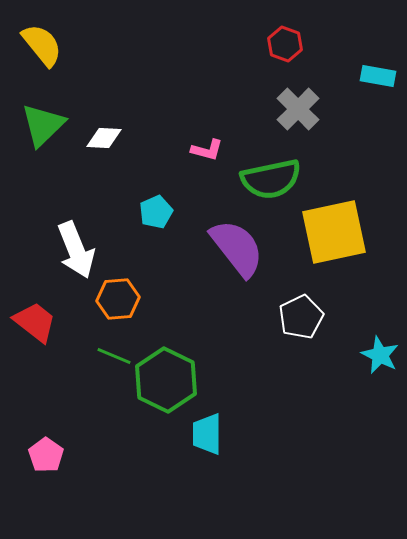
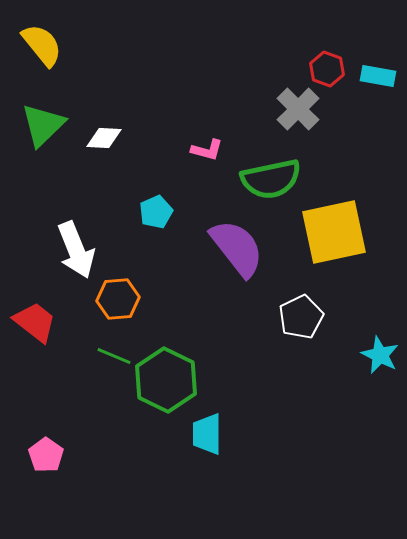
red hexagon: moved 42 px right, 25 px down
